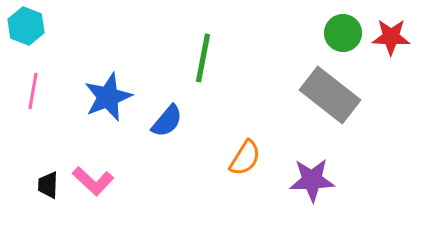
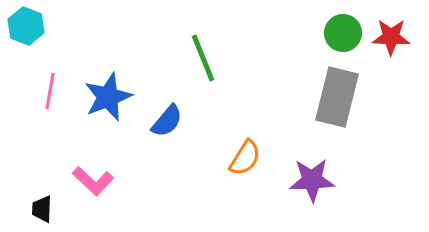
green line: rotated 33 degrees counterclockwise
pink line: moved 17 px right
gray rectangle: moved 7 px right, 2 px down; rotated 66 degrees clockwise
black trapezoid: moved 6 px left, 24 px down
